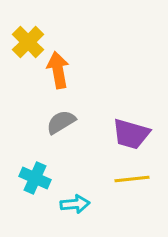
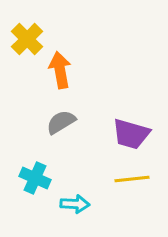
yellow cross: moved 1 px left, 3 px up
orange arrow: moved 2 px right
cyan arrow: rotated 8 degrees clockwise
